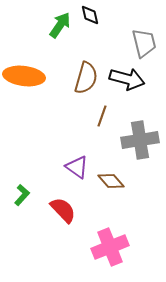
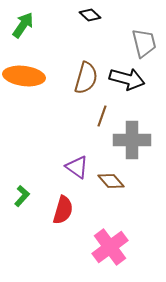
black diamond: rotated 35 degrees counterclockwise
green arrow: moved 37 px left
gray cross: moved 8 px left; rotated 9 degrees clockwise
green L-shape: moved 1 px down
red semicircle: rotated 60 degrees clockwise
pink cross: rotated 15 degrees counterclockwise
